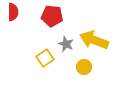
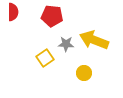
gray star: rotated 21 degrees counterclockwise
yellow circle: moved 6 px down
